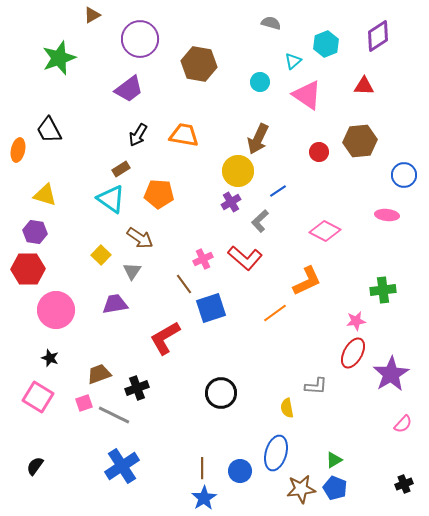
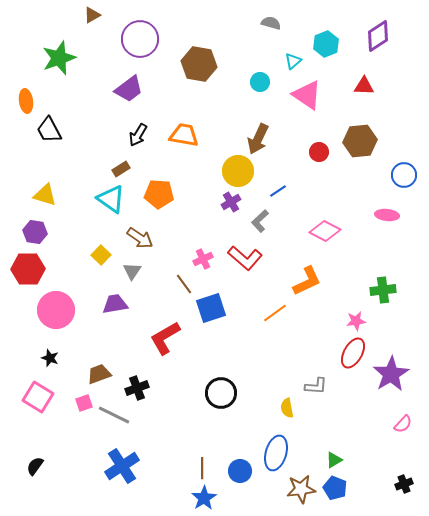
orange ellipse at (18, 150): moved 8 px right, 49 px up; rotated 20 degrees counterclockwise
